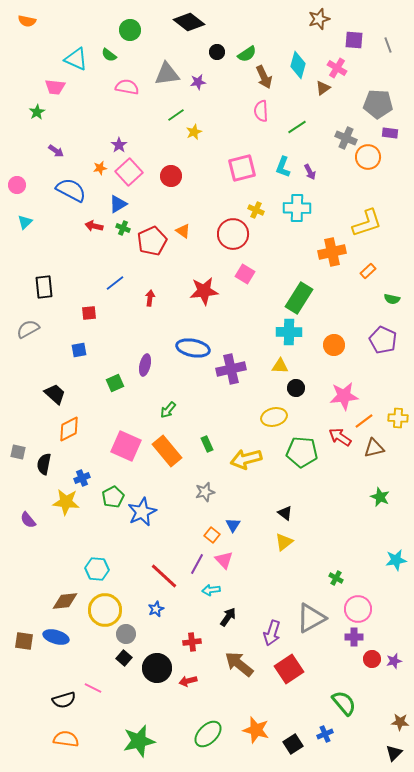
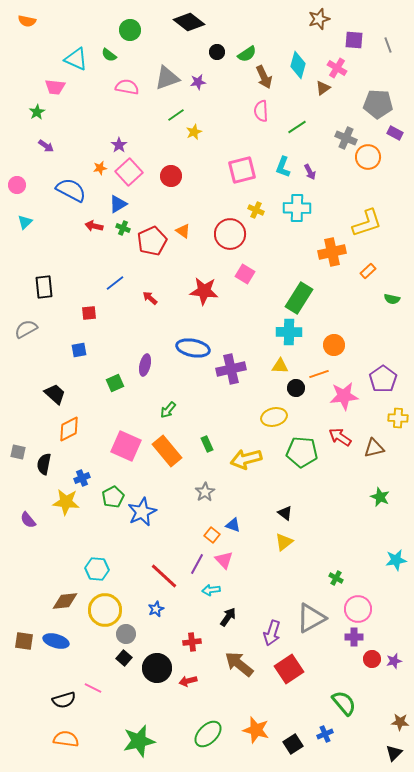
gray triangle at (167, 74): moved 4 px down; rotated 12 degrees counterclockwise
purple rectangle at (390, 133): moved 5 px right; rotated 21 degrees clockwise
purple arrow at (56, 151): moved 10 px left, 5 px up
pink square at (242, 168): moved 2 px down
red circle at (233, 234): moved 3 px left
red star at (204, 291): rotated 12 degrees clockwise
red arrow at (150, 298): rotated 56 degrees counterclockwise
gray semicircle at (28, 329): moved 2 px left
purple pentagon at (383, 340): moved 39 px down; rotated 12 degrees clockwise
orange line at (364, 421): moved 45 px left, 47 px up; rotated 18 degrees clockwise
gray star at (205, 492): rotated 18 degrees counterclockwise
blue triangle at (233, 525): rotated 42 degrees counterclockwise
blue ellipse at (56, 637): moved 4 px down
